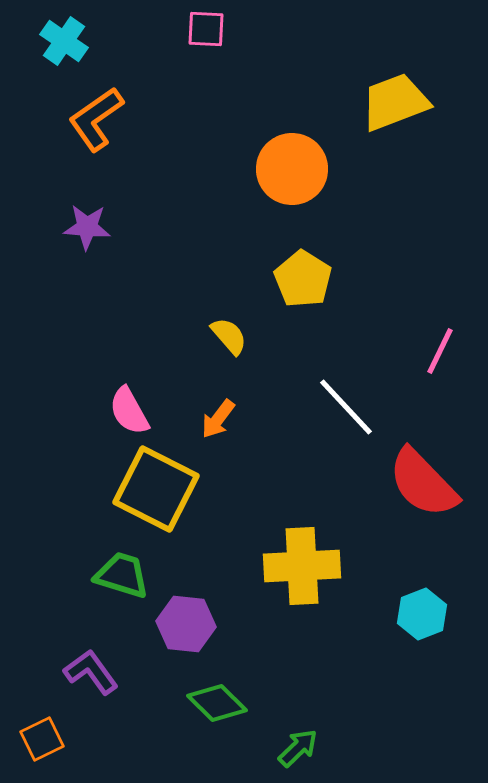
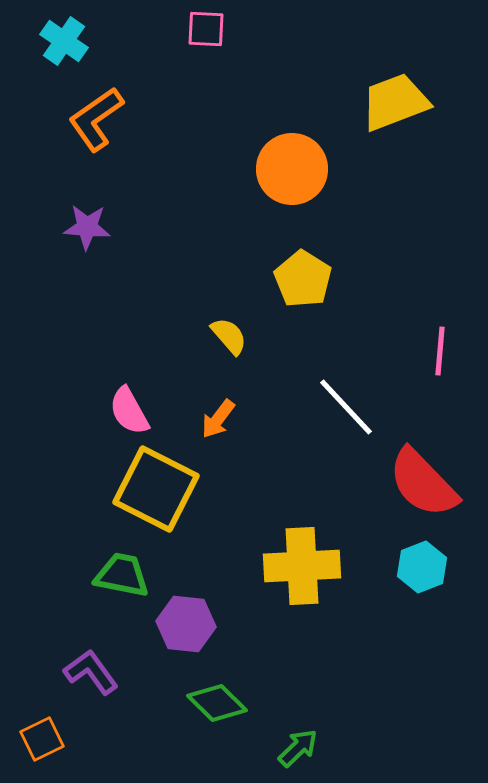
pink line: rotated 21 degrees counterclockwise
green trapezoid: rotated 6 degrees counterclockwise
cyan hexagon: moved 47 px up
